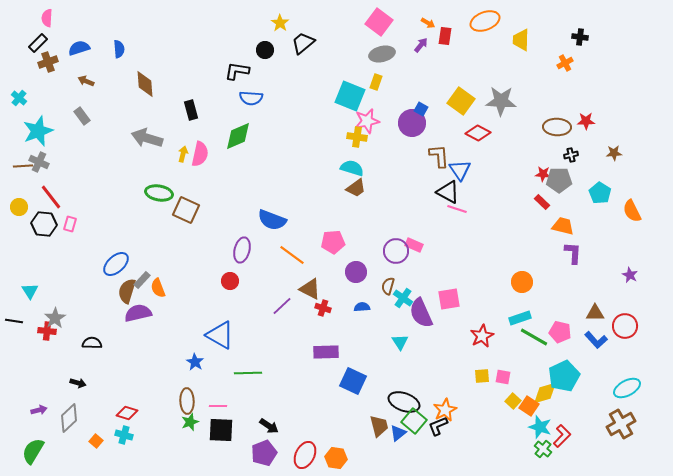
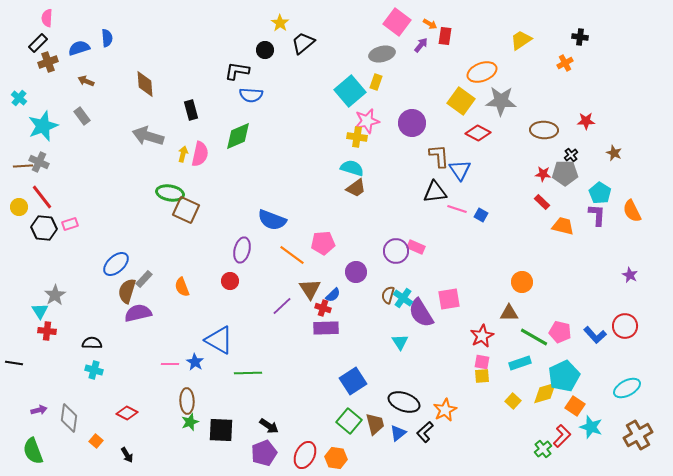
orange ellipse at (485, 21): moved 3 px left, 51 px down
pink square at (379, 22): moved 18 px right
orange arrow at (428, 23): moved 2 px right, 1 px down
yellow trapezoid at (521, 40): rotated 55 degrees clockwise
blue semicircle at (119, 49): moved 12 px left, 11 px up
cyan square at (350, 96): moved 5 px up; rotated 28 degrees clockwise
blue semicircle at (251, 98): moved 3 px up
blue square at (421, 109): moved 60 px right, 106 px down
brown ellipse at (557, 127): moved 13 px left, 3 px down
cyan star at (38, 131): moved 5 px right, 5 px up
gray arrow at (147, 138): moved 1 px right, 2 px up
brown star at (614, 153): rotated 28 degrees clockwise
black cross at (571, 155): rotated 24 degrees counterclockwise
gray pentagon at (559, 180): moved 6 px right, 7 px up
black triangle at (448, 192): moved 13 px left; rotated 35 degrees counterclockwise
green ellipse at (159, 193): moved 11 px right
red line at (51, 197): moved 9 px left
black hexagon at (44, 224): moved 4 px down
pink rectangle at (70, 224): rotated 56 degrees clockwise
pink pentagon at (333, 242): moved 10 px left, 1 px down
pink rectangle at (414, 245): moved 2 px right, 2 px down
purple L-shape at (573, 253): moved 24 px right, 38 px up
gray rectangle at (142, 280): moved 2 px right, 1 px up
brown semicircle at (388, 286): moved 9 px down
orange semicircle at (158, 288): moved 24 px right, 1 px up
brown triangle at (310, 289): rotated 30 degrees clockwise
cyan triangle at (30, 291): moved 10 px right, 20 px down
blue semicircle at (362, 307): moved 29 px left, 12 px up; rotated 140 degrees clockwise
purple semicircle at (421, 313): rotated 8 degrees counterclockwise
brown triangle at (595, 313): moved 86 px left
gray star at (55, 318): moved 23 px up
cyan rectangle at (520, 318): moved 45 px down
black line at (14, 321): moved 42 px down
blue triangle at (220, 335): moved 1 px left, 5 px down
blue L-shape at (596, 340): moved 1 px left, 5 px up
purple rectangle at (326, 352): moved 24 px up
pink square at (503, 377): moved 21 px left, 15 px up
blue square at (353, 381): rotated 32 degrees clockwise
black arrow at (78, 383): moved 49 px right, 72 px down; rotated 42 degrees clockwise
pink line at (218, 406): moved 48 px left, 42 px up
orange square at (529, 406): moved 46 px right
red diamond at (127, 413): rotated 10 degrees clockwise
gray diamond at (69, 418): rotated 40 degrees counterclockwise
green square at (414, 421): moved 65 px left
brown cross at (621, 424): moved 17 px right, 11 px down
brown trapezoid at (379, 426): moved 4 px left, 2 px up
black L-shape at (438, 426): moved 13 px left, 6 px down; rotated 20 degrees counterclockwise
cyan star at (540, 427): moved 51 px right
cyan cross at (124, 435): moved 30 px left, 65 px up
green cross at (543, 449): rotated 12 degrees clockwise
green semicircle at (33, 451): rotated 52 degrees counterclockwise
